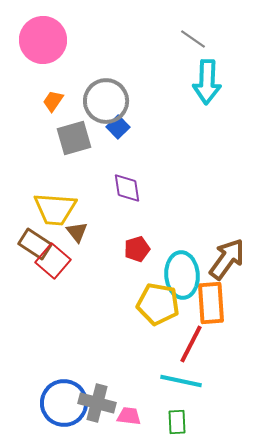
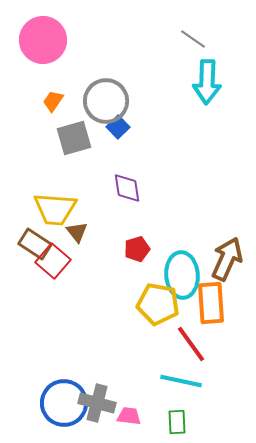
brown arrow: rotated 12 degrees counterclockwise
red line: rotated 63 degrees counterclockwise
